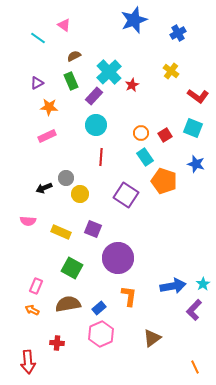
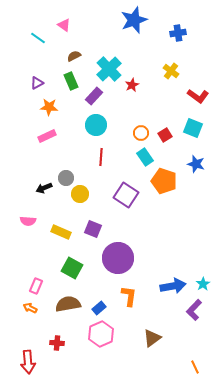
blue cross at (178, 33): rotated 21 degrees clockwise
cyan cross at (109, 72): moved 3 px up
orange arrow at (32, 310): moved 2 px left, 2 px up
